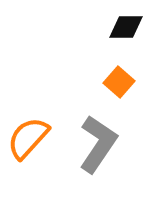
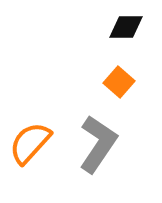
orange semicircle: moved 2 px right, 5 px down
